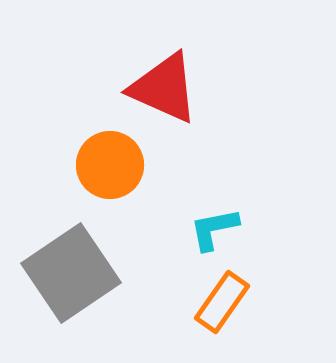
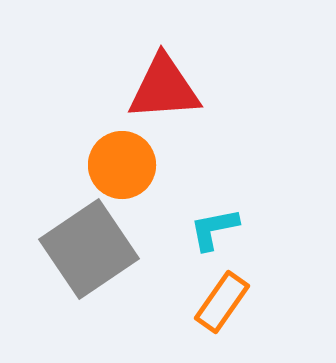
red triangle: rotated 28 degrees counterclockwise
orange circle: moved 12 px right
gray square: moved 18 px right, 24 px up
